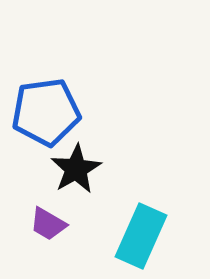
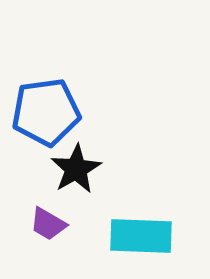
cyan rectangle: rotated 68 degrees clockwise
